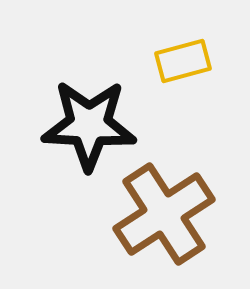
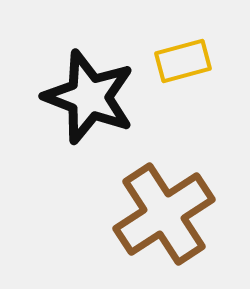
black star: moved 28 px up; rotated 18 degrees clockwise
